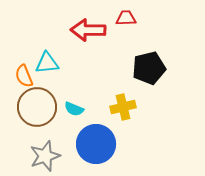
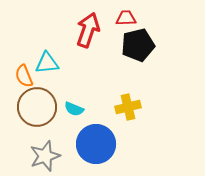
red arrow: rotated 108 degrees clockwise
black pentagon: moved 11 px left, 23 px up
yellow cross: moved 5 px right
